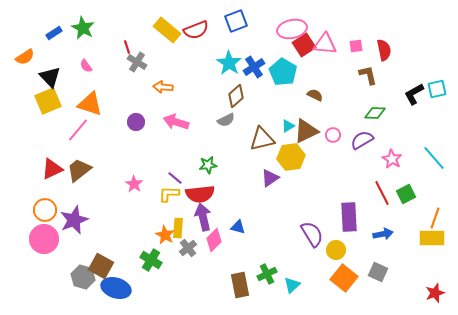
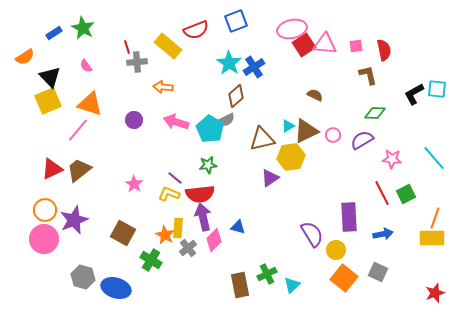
yellow rectangle at (167, 30): moved 1 px right, 16 px down
gray cross at (137, 62): rotated 36 degrees counterclockwise
cyan pentagon at (283, 72): moved 73 px left, 57 px down
cyan square at (437, 89): rotated 18 degrees clockwise
purple circle at (136, 122): moved 2 px left, 2 px up
pink star at (392, 159): rotated 24 degrees counterclockwise
yellow L-shape at (169, 194): rotated 20 degrees clockwise
brown square at (101, 266): moved 22 px right, 33 px up
